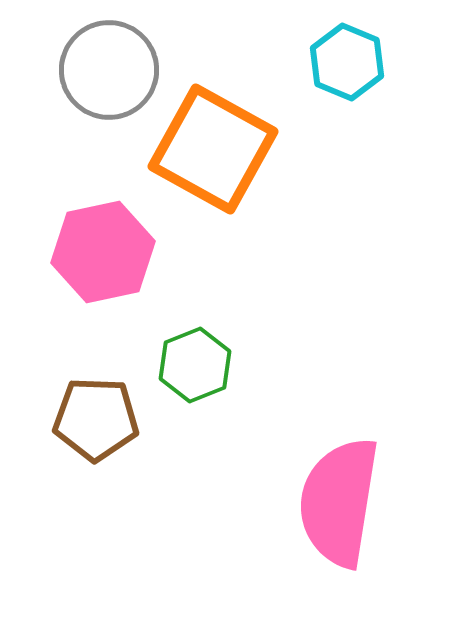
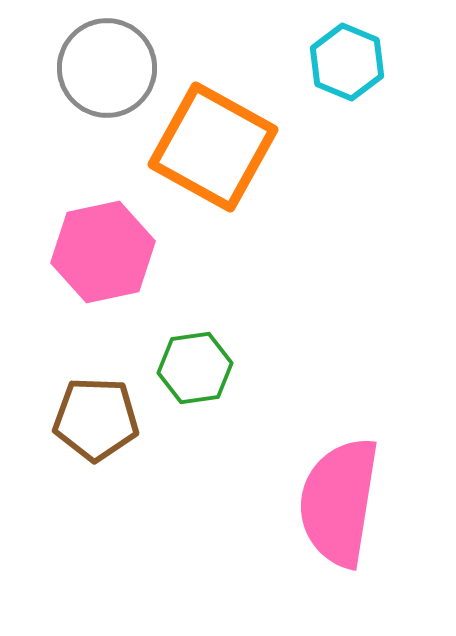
gray circle: moved 2 px left, 2 px up
orange square: moved 2 px up
green hexagon: moved 3 px down; rotated 14 degrees clockwise
